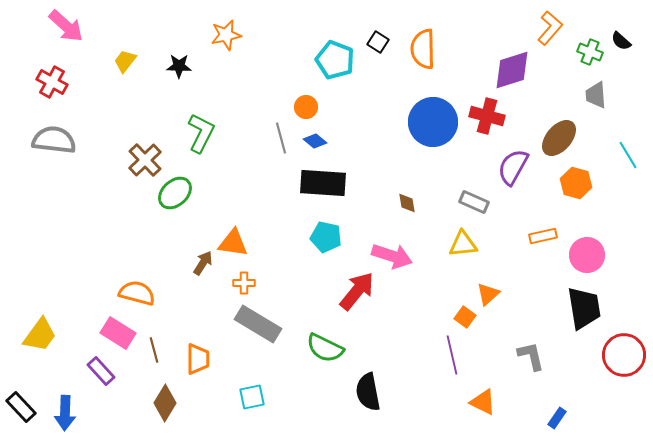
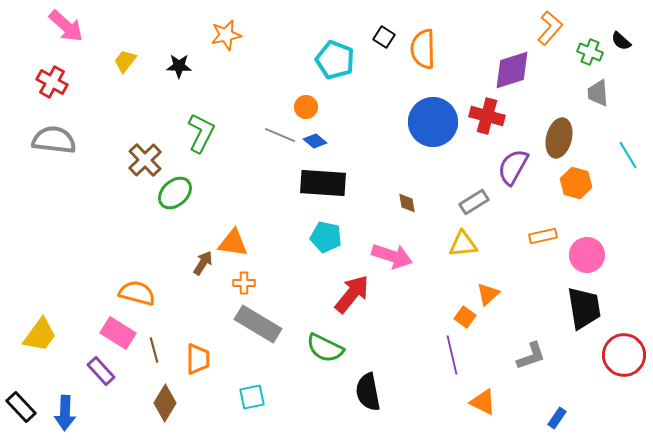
black square at (378, 42): moved 6 px right, 5 px up
gray trapezoid at (596, 95): moved 2 px right, 2 px up
gray line at (281, 138): moved 1 px left, 3 px up; rotated 52 degrees counterclockwise
brown ellipse at (559, 138): rotated 27 degrees counterclockwise
gray rectangle at (474, 202): rotated 56 degrees counterclockwise
red arrow at (357, 291): moved 5 px left, 3 px down
gray L-shape at (531, 356): rotated 84 degrees clockwise
